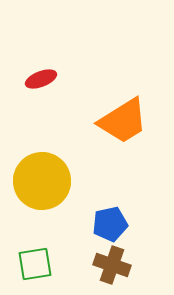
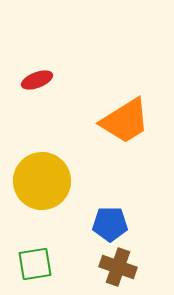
red ellipse: moved 4 px left, 1 px down
orange trapezoid: moved 2 px right
blue pentagon: rotated 12 degrees clockwise
brown cross: moved 6 px right, 2 px down
